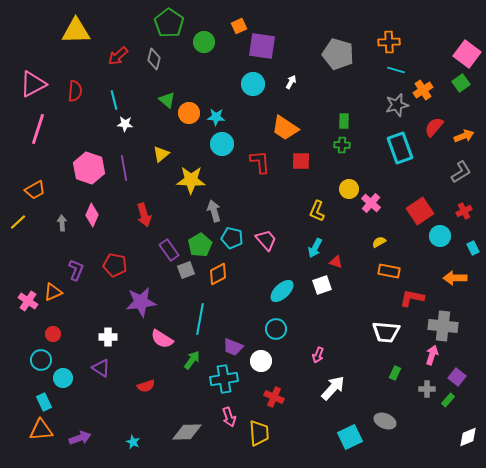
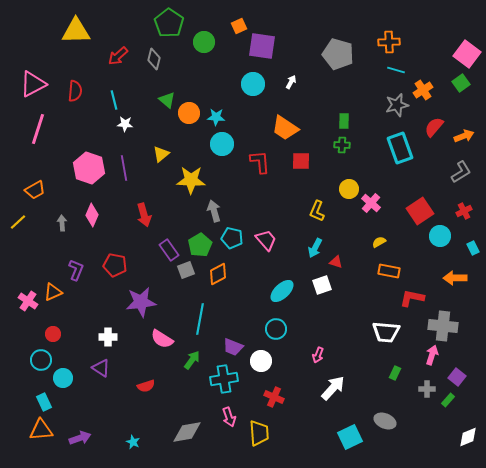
gray diamond at (187, 432): rotated 8 degrees counterclockwise
